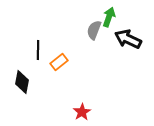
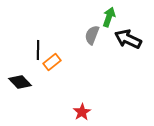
gray semicircle: moved 2 px left, 5 px down
orange rectangle: moved 7 px left
black diamond: moved 2 px left; rotated 55 degrees counterclockwise
